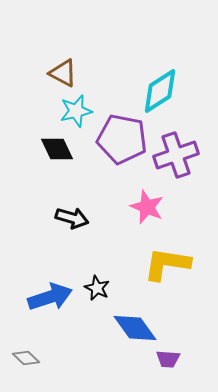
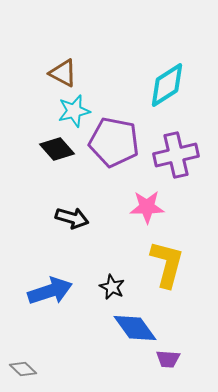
cyan diamond: moved 7 px right, 6 px up
cyan star: moved 2 px left
purple pentagon: moved 8 px left, 3 px down
black diamond: rotated 16 degrees counterclockwise
purple cross: rotated 6 degrees clockwise
pink star: rotated 24 degrees counterclockwise
yellow L-shape: rotated 96 degrees clockwise
black star: moved 15 px right, 1 px up
blue arrow: moved 6 px up
gray diamond: moved 3 px left, 11 px down
